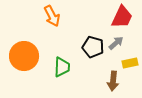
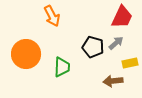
orange circle: moved 2 px right, 2 px up
brown arrow: rotated 78 degrees clockwise
